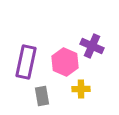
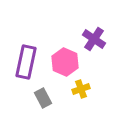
purple cross: moved 2 px right, 7 px up; rotated 10 degrees clockwise
yellow cross: rotated 18 degrees counterclockwise
gray rectangle: moved 1 px right, 2 px down; rotated 18 degrees counterclockwise
